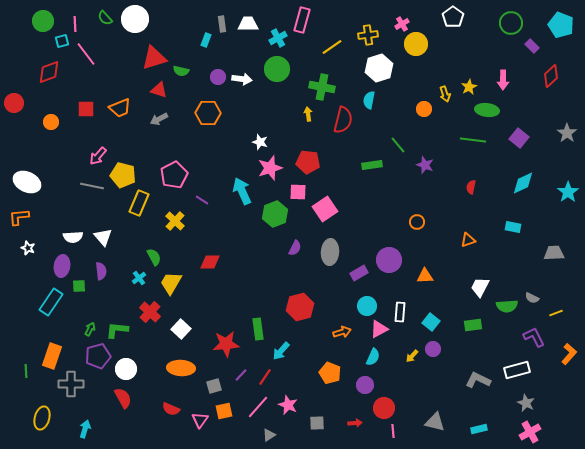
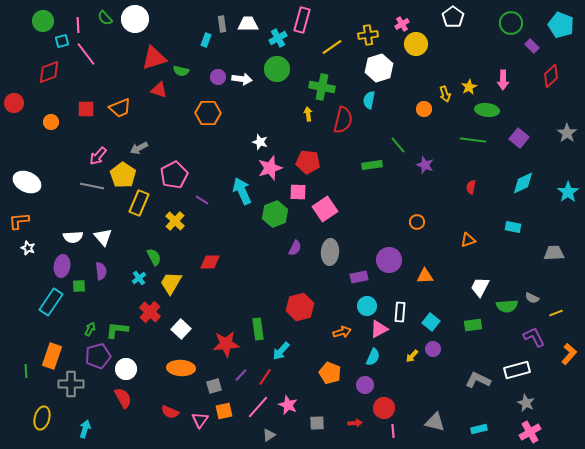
pink line at (75, 24): moved 3 px right, 1 px down
gray arrow at (159, 119): moved 20 px left, 29 px down
yellow pentagon at (123, 175): rotated 20 degrees clockwise
orange L-shape at (19, 217): moved 4 px down
purple rectangle at (359, 273): moved 4 px down; rotated 18 degrees clockwise
red semicircle at (171, 409): moved 1 px left, 3 px down
